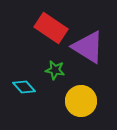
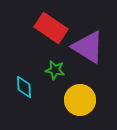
cyan diamond: rotated 40 degrees clockwise
yellow circle: moved 1 px left, 1 px up
